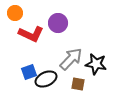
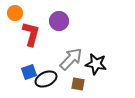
purple circle: moved 1 px right, 2 px up
red L-shape: rotated 100 degrees counterclockwise
